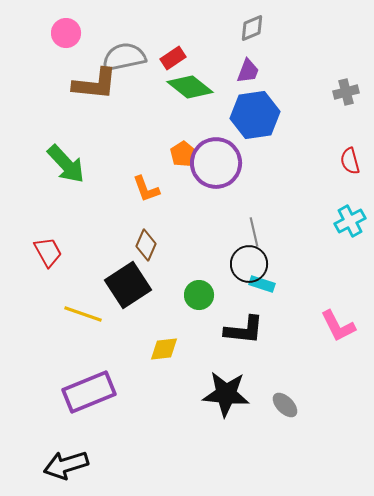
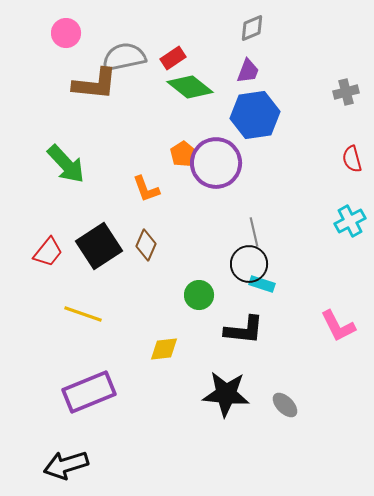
red semicircle: moved 2 px right, 2 px up
red trapezoid: rotated 68 degrees clockwise
black square: moved 29 px left, 39 px up
